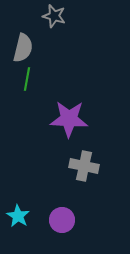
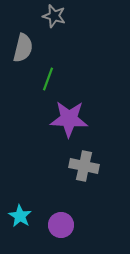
green line: moved 21 px right; rotated 10 degrees clockwise
cyan star: moved 2 px right
purple circle: moved 1 px left, 5 px down
